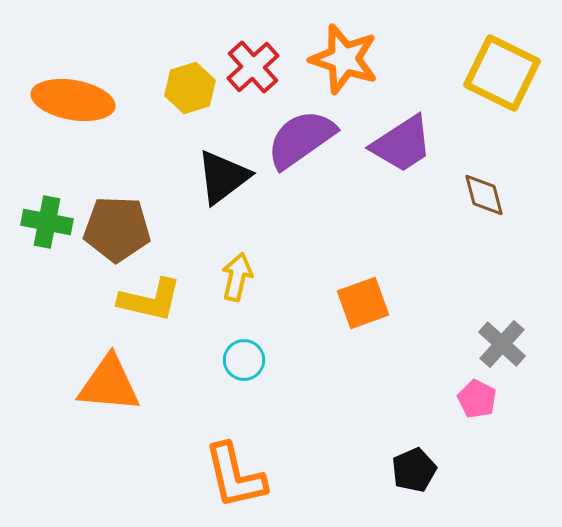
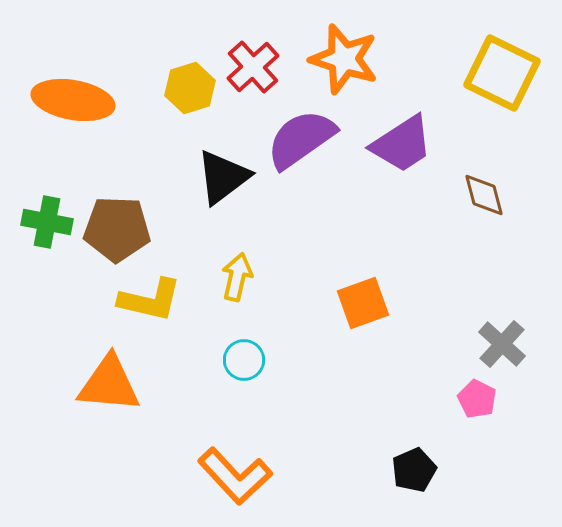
orange L-shape: rotated 30 degrees counterclockwise
